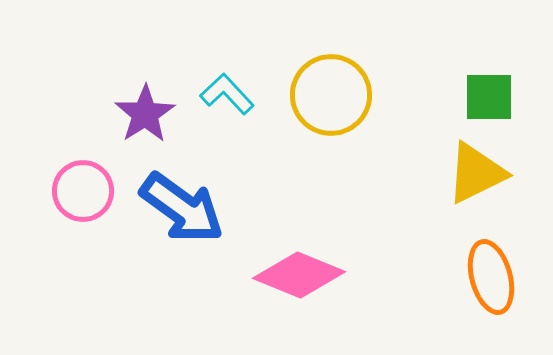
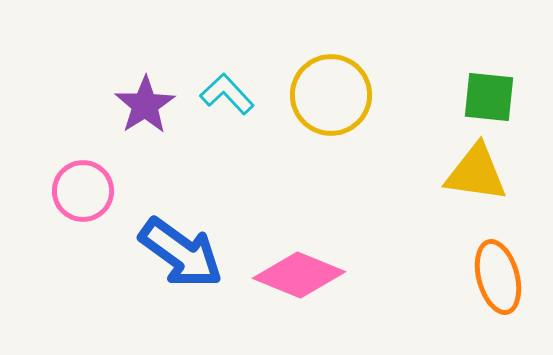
green square: rotated 6 degrees clockwise
purple star: moved 9 px up
yellow triangle: rotated 34 degrees clockwise
blue arrow: moved 1 px left, 45 px down
orange ellipse: moved 7 px right
